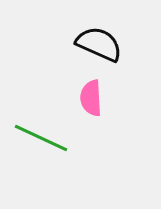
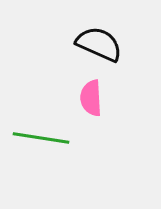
green line: rotated 16 degrees counterclockwise
